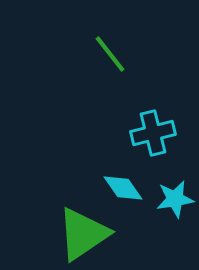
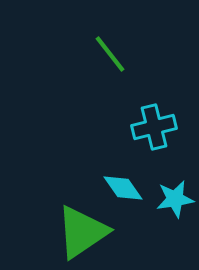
cyan cross: moved 1 px right, 6 px up
green triangle: moved 1 px left, 2 px up
